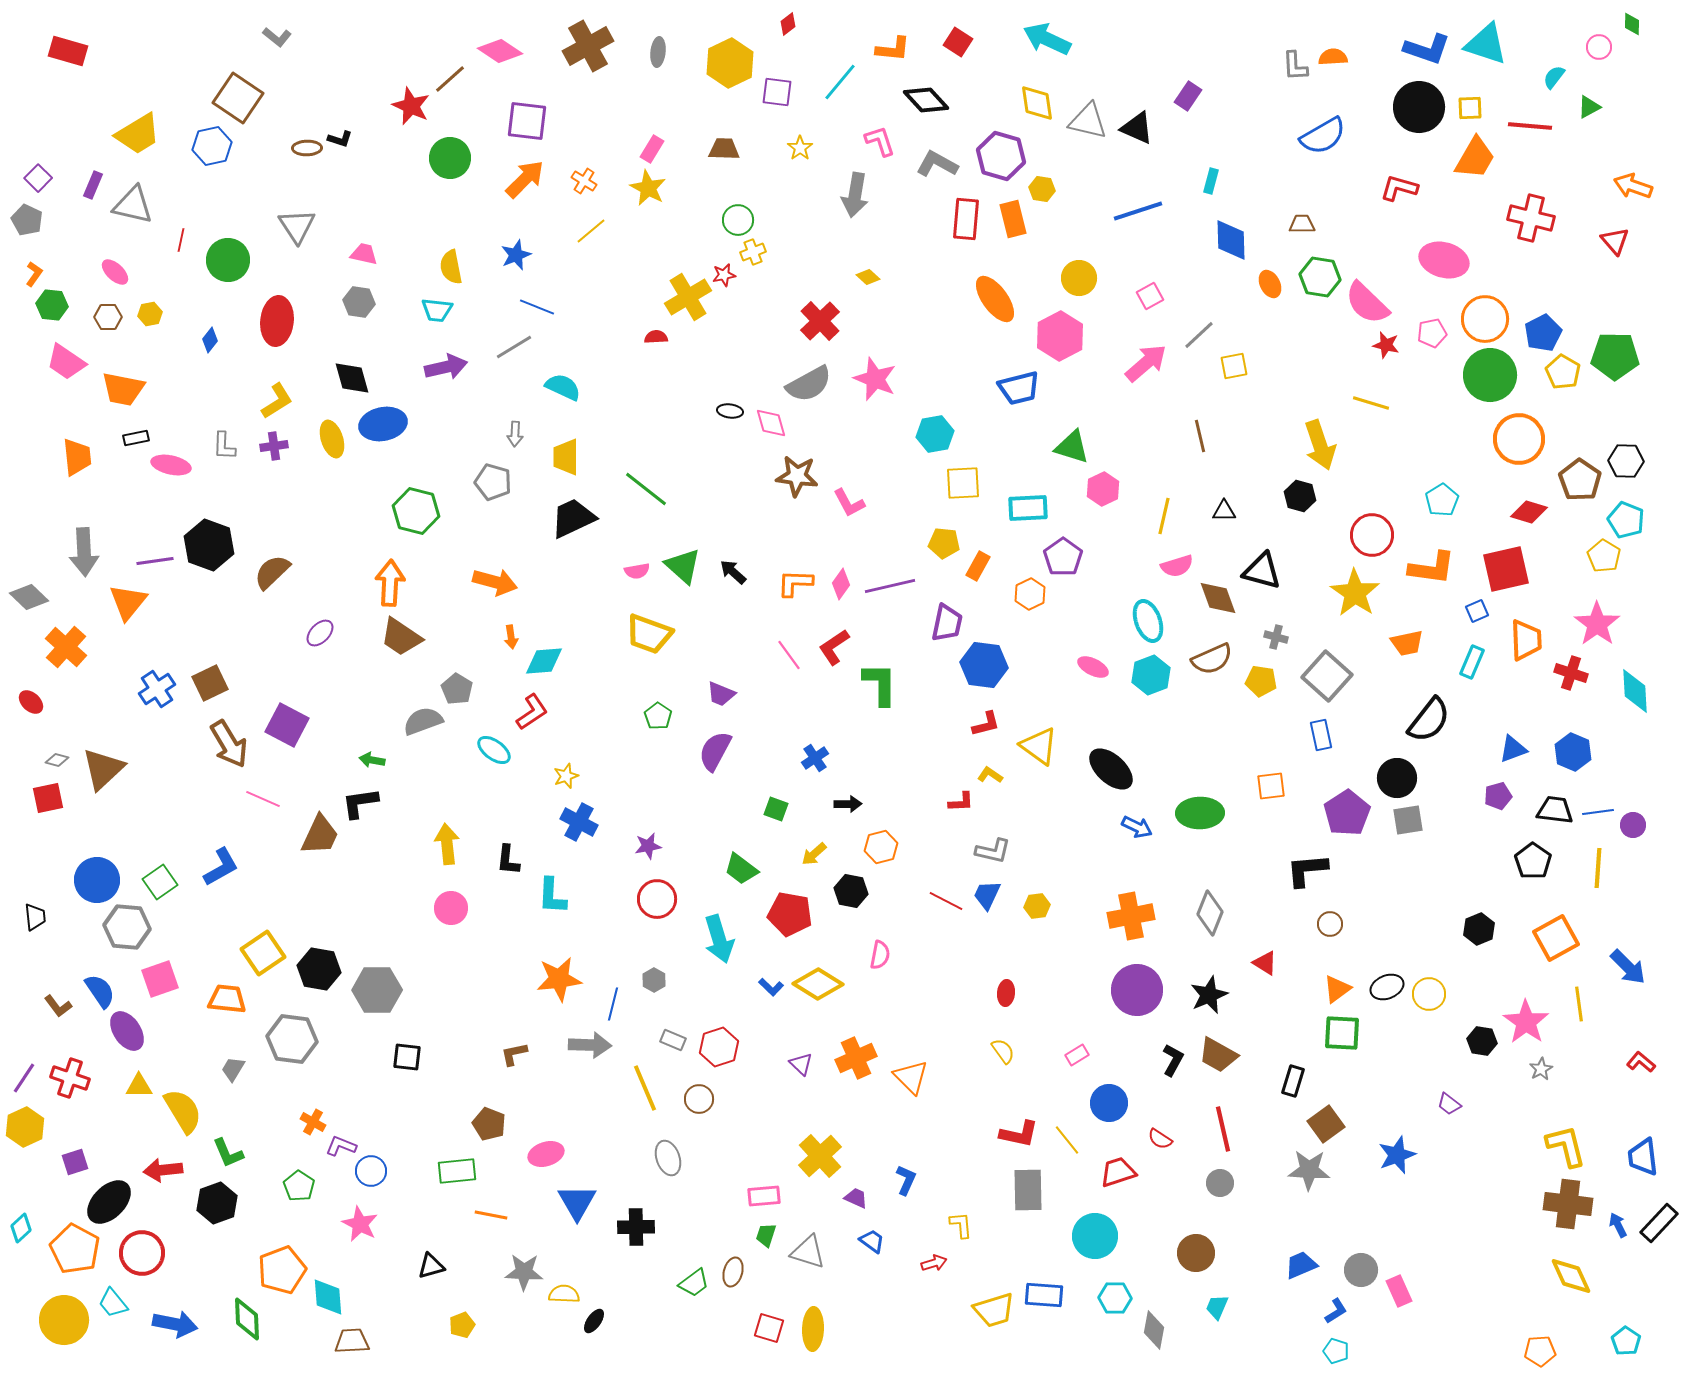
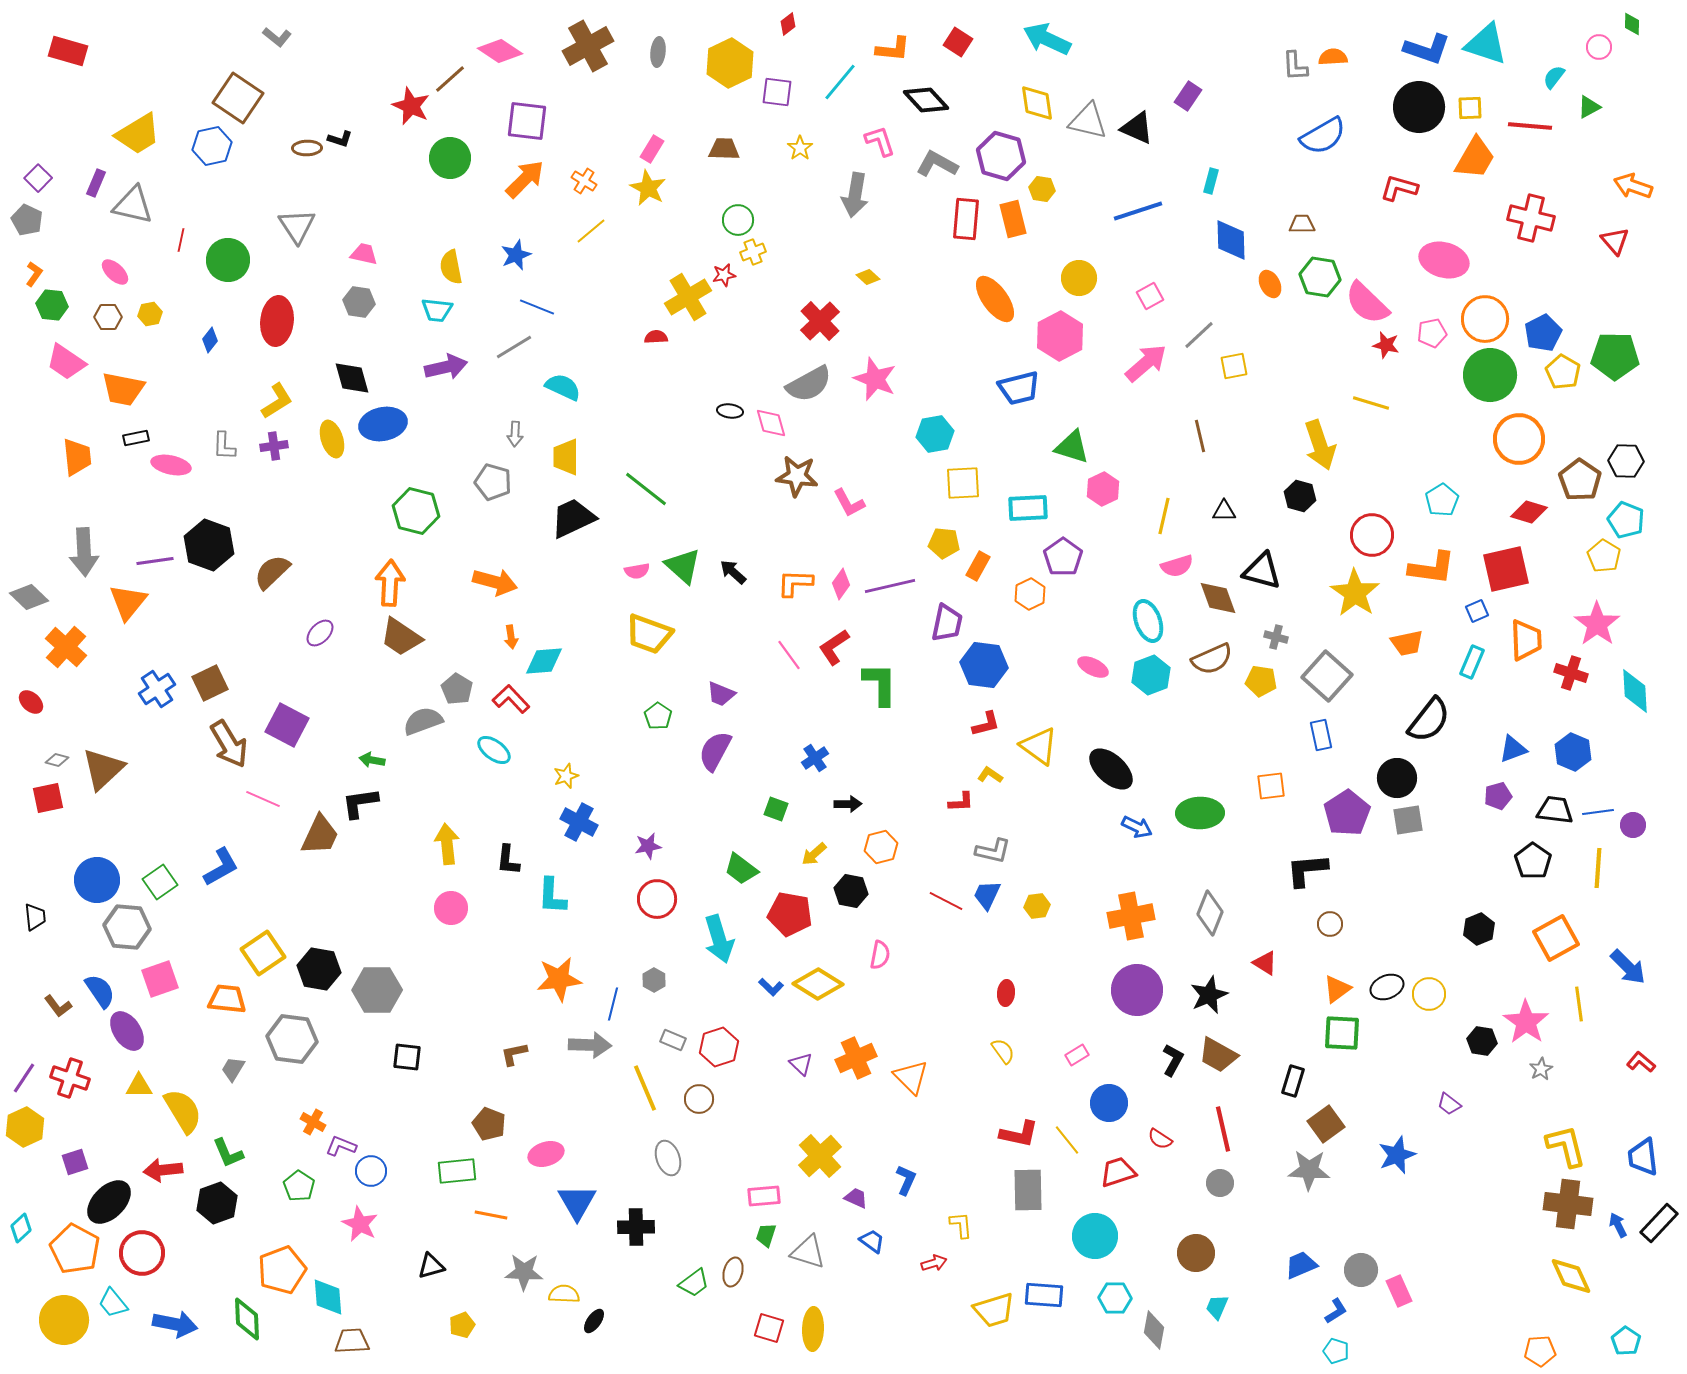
purple rectangle at (93, 185): moved 3 px right, 2 px up
red L-shape at (532, 712): moved 21 px left, 13 px up; rotated 99 degrees counterclockwise
